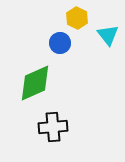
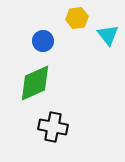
yellow hexagon: rotated 25 degrees clockwise
blue circle: moved 17 px left, 2 px up
black cross: rotated 16 degrees clockwise
